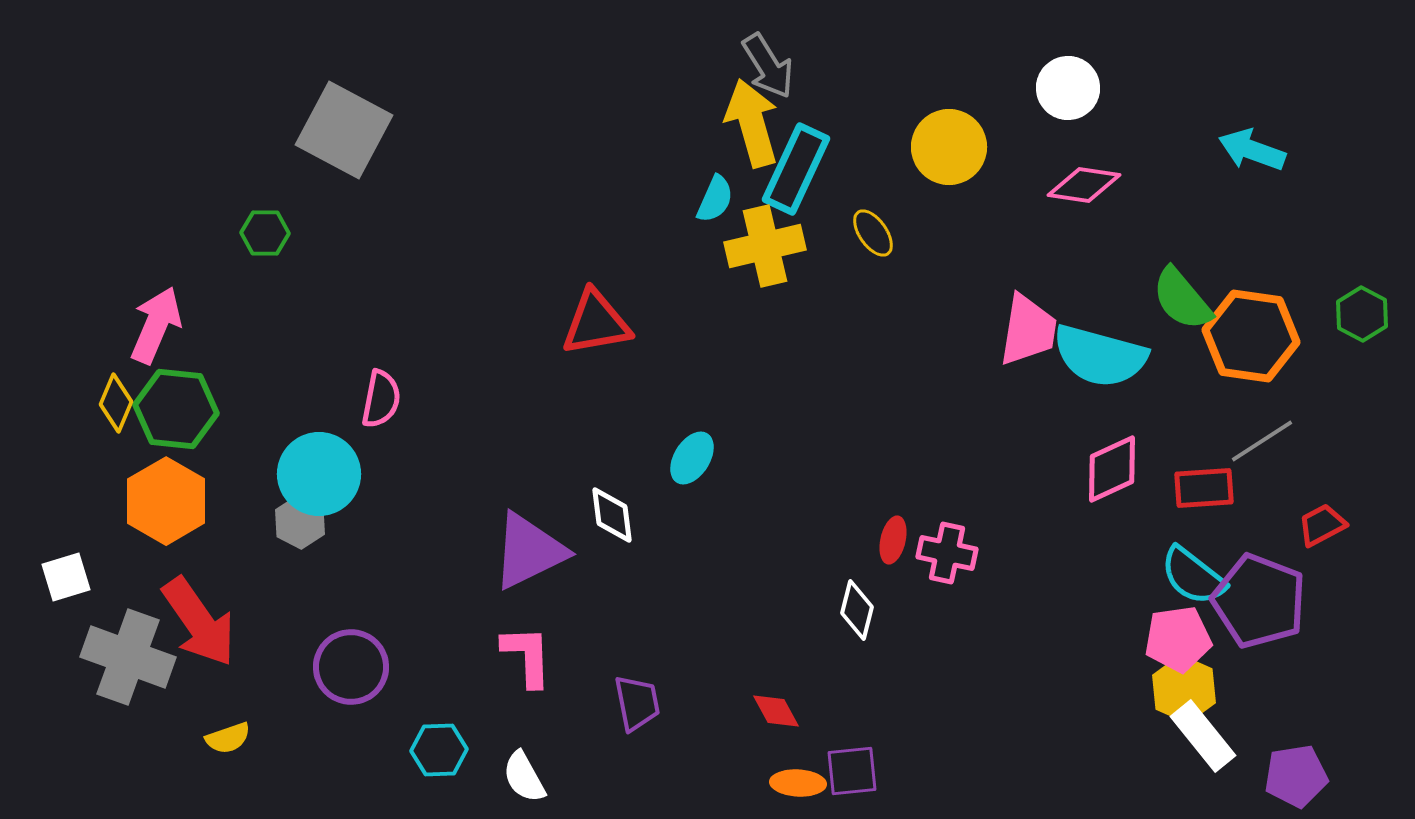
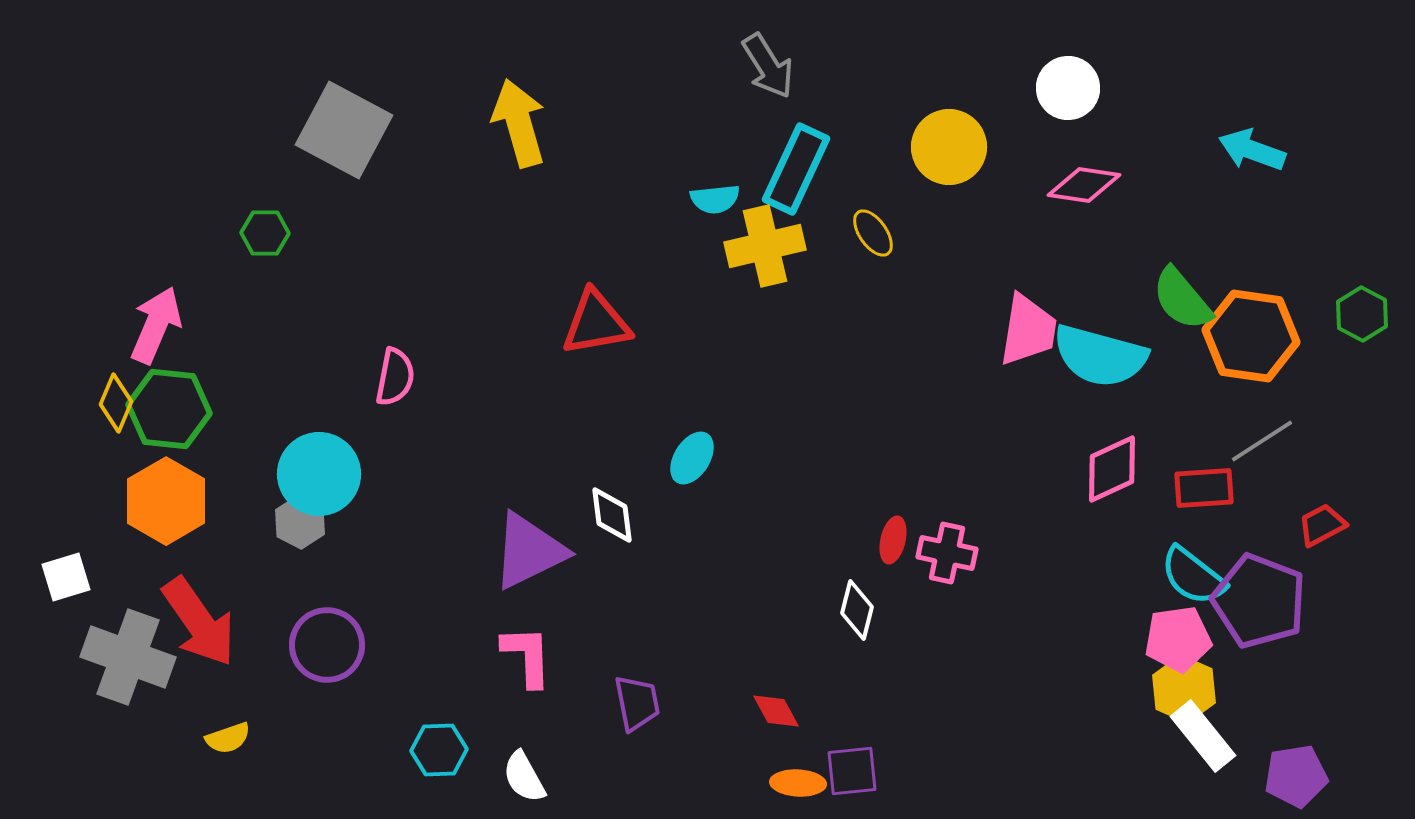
yellow arrow at (752, 123): moved 233 px left
cyan semicircle at (715, 199): rotated 60 degrees clockwise
pink semicircle at (381, 399): moved 14 px right, 22 px up
green hexagon at (176, 409): moved 7 px left
purple circle at (351, 667): moved 24 px left, 22 px up
